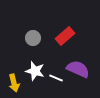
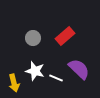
purple semicircle: moved 1 px right; rotated 20 degrees clockwise
